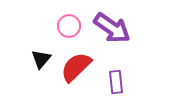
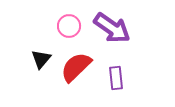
purple rectangle: moved 4 px up
